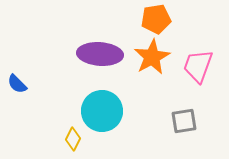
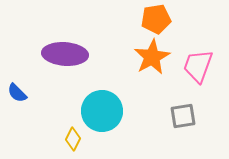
purple ellipse: moved 35 px left
blue semicircle: moved 9 px down
gray square: moved 1 px left, 5 px up
